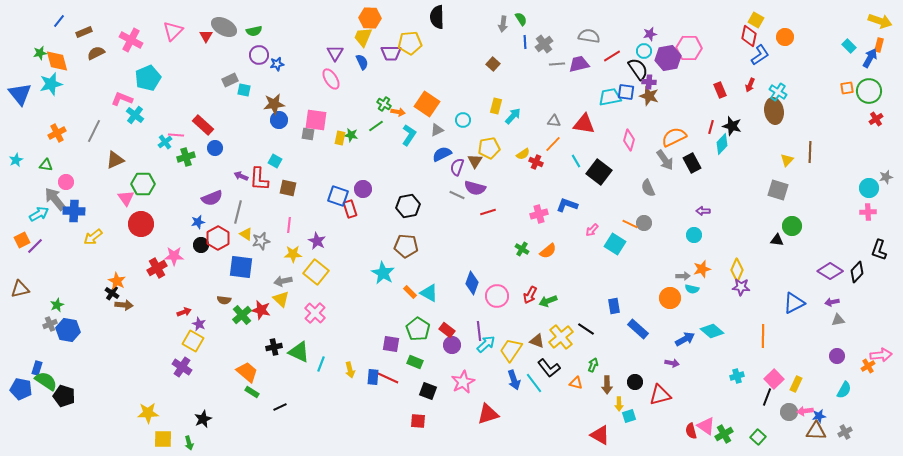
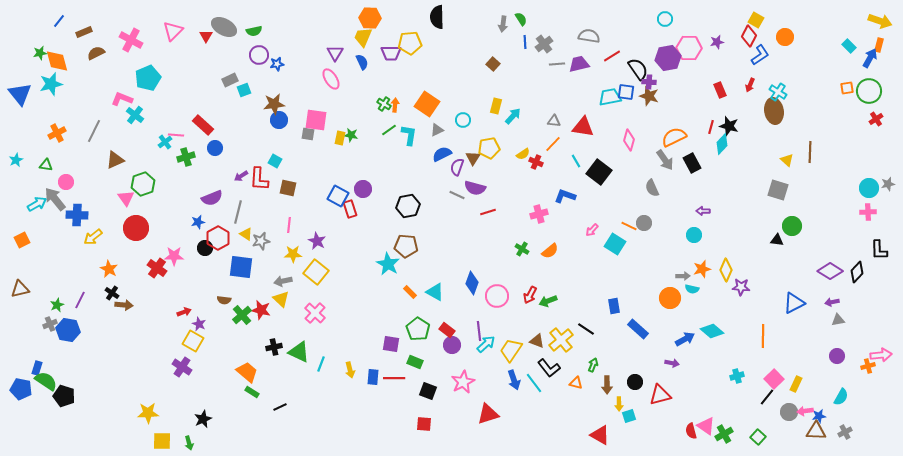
purple star at (650, 34): moved 67 px right, 8 px down
red diamond at (749, 36): rotated 15 degrees clockwise
cyan circle at (644, 51): moved 21 px right, 32 px up
cyan square at (244, 90): rotated 32 degrees counterclockwise
orange arrow at (398, 112): moved 3 px left, 7 px up; rotated 96 degrees counterclockwise
red triangle at (584, 124): moved 1 px left, 3 px down
green line at (376, 126): moved 13 px right, 4 px down
black star at (732, 126): moved 3 px left
cyan L-shape at (409, 135): rotated 25 degrees counterclockwise
yellow triangle at (787, 160): rotated 32 degrees counterclockwise
brown triangle at (475, 161): moved 2 px left, 3 px up
purple arrow at (241, 176): rotated 56 degrees counterclockwise
gray star at (886, 177): moved 2 px right, 7 px down
green hexagon at (143, 184): rotated 20 degrees counterclockwise
gray semicircle at (648, 188): moved 4 px right
blue square at (338, 196): rotated 10 degrees clockwise
blue L-shape at (567, 205): moved 2 px left, 9 px up
blue cross at (74, 211): moved 3 px right, 4 px down
cyan arrow at (39, 214): moved 2 px left, 10 px up
red circle at (141, 224): moved 5 px left, 4 px down
orange line at (630, 224): moved 1 px left, 2 px down
black circle at (201, 245): moved 4 px right, 3 px down
purple line at (35, 246): moved 45 px right, 54 px down; rotated 18 degrees counterclockwise
black L-shape at (879, 250): rotated 20 degrees counterclockwise
orange semicircle at (548, 251): moved 2 px right
red cross at (157, 268): rotated 24 degrees counterclockwise
yellow diamond at (737, 270): moved 11 px left
cyan star at (383, 273): moved 5 px right, 9 px up
orange star at (117, 281): moved 8 px left, 12 px up
cyan triangle at (429, 293): moved 6 px right, 1 px up
yellow cross at (561, 337): moved 3 px down
orange cross at (868, 366): rotated 16 degrees clockwise
red line at (388, 378): moved 6 px right; rotated 25 degrees counterclockwise
cyan semicircle at (844, 390): moved 3 px left, 7 px down
black line at (767, 397): rotated 18 degrees clockwise
red square at (418, 421): moved 6 px right, 3 px down
yellow square at (163, 439): moved 1 px left, 2 px down
